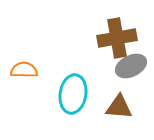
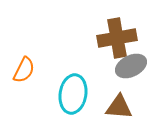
orange semicircle: rotated 116 degrees clockwise
